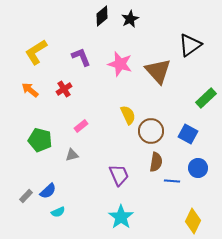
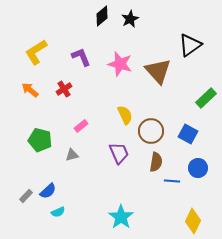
yellow semicircle: moved 3 px left
purple trapezoid: moved 22 px up
